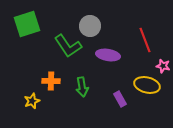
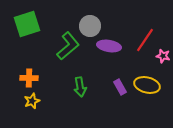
red line: rotated 55 degrees clockwise
green L-shape: rotated 96 degrees counterclockwise
purple ellipse: moved 1 px right, 9 px up
pink star: moved 10 px up
orange cross: moved 22 px left, 3 px up
green arrow: moved 2 px left
purple rectangle: moved 12 px up
